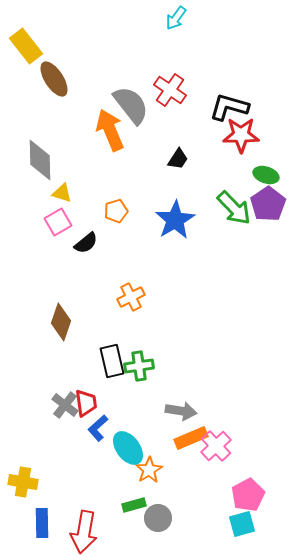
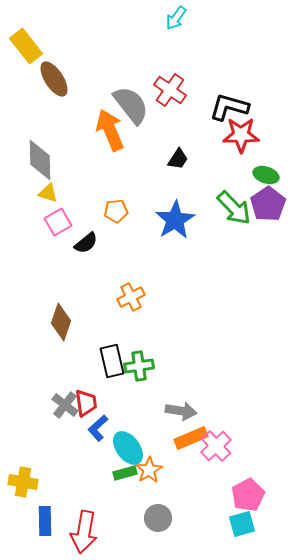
yellow triangle: moved 14 px left
orange pentagon: rotated 10 degrees clockwise
green rectangle: moved 9 px left, 32 px up
blue rectangle: moved 3 px right, 2 px up
